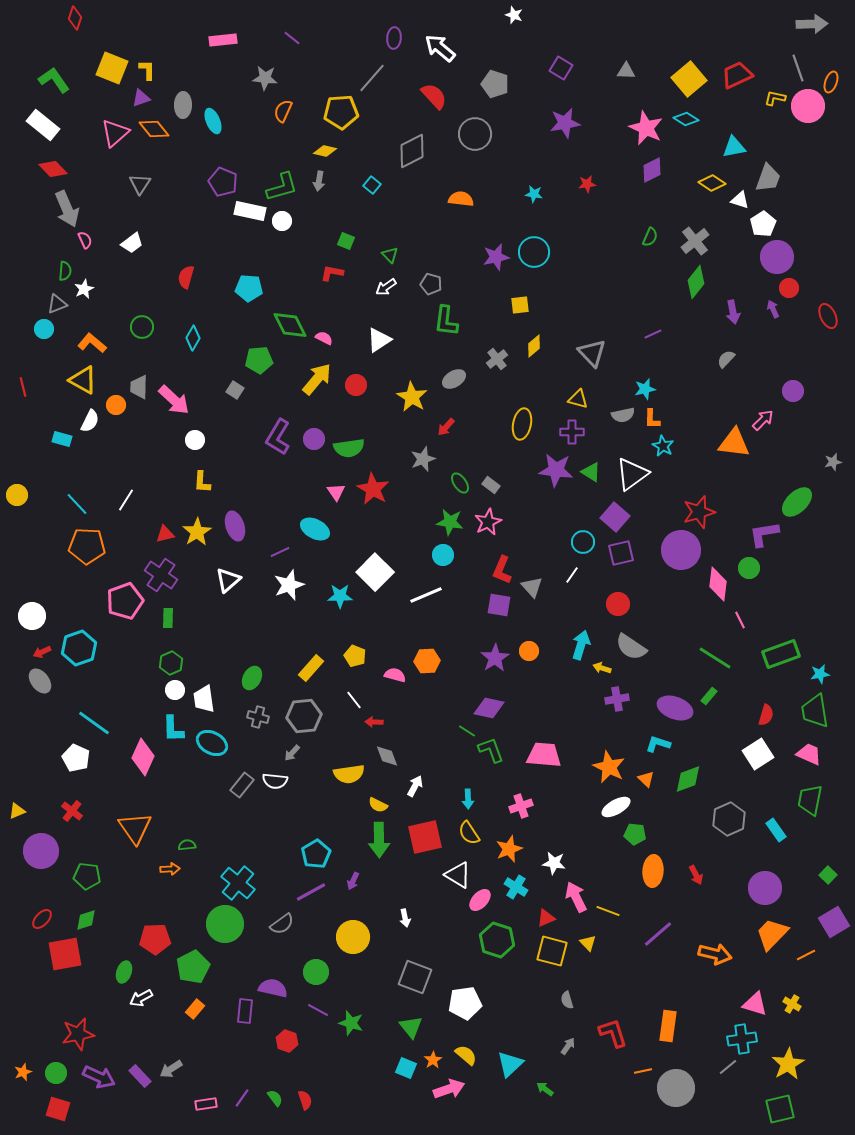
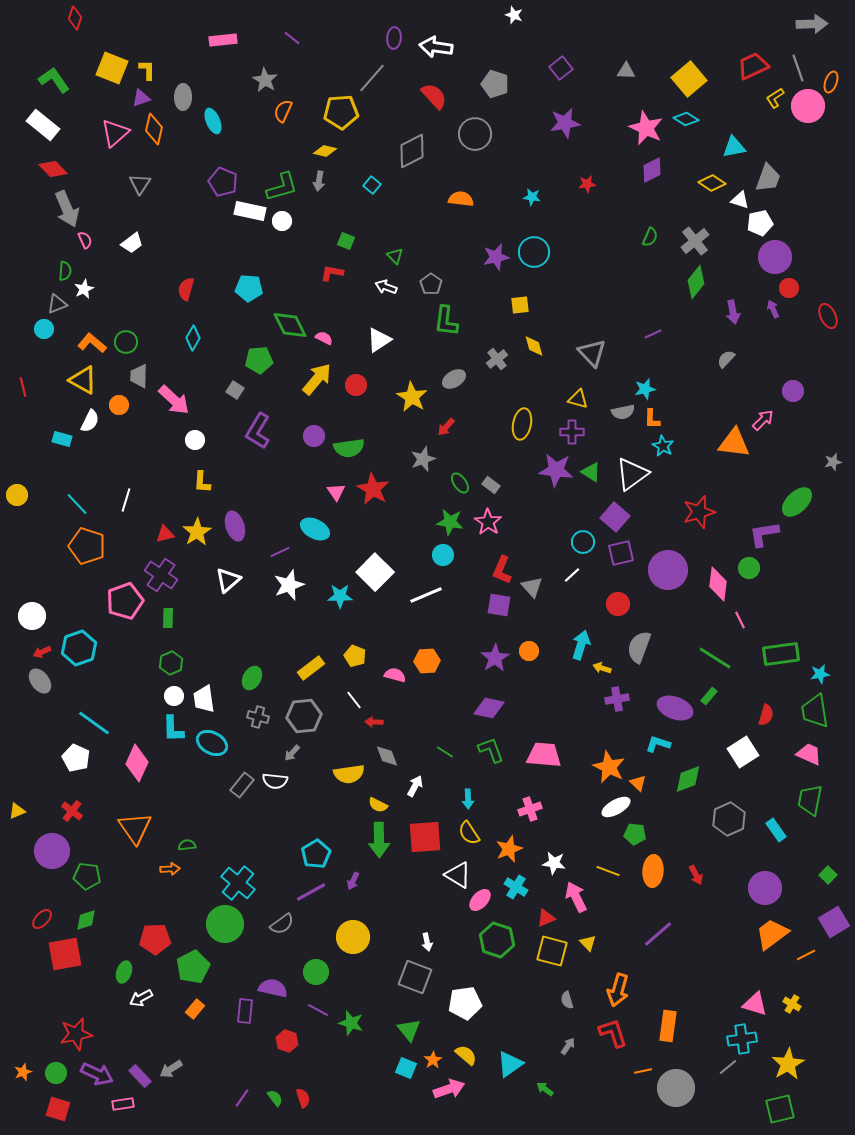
white arrow at (440, 48): moved 4 px left, 1 px up; rotated 32 degrees counterclockwise
purple square at (561, 68): rotated 20 degrees clockwise
red trapezoid at (737, 75): moved 16 px right, 9 px up
gray star at (265, 78): moved 2 px down; rotated 25 degrees clockwise
yellow L-shape at (775, 98): rotated 45 degrees counterclockwise
gray ellipse at (183, 105): moved 8 px up
orange diamond at (154, 129): rotated 52 degrees clockwise
cyan star at (534, 194): moved 2 px left, 3 px down
white pentagon at (763, 224): moved 3 px left, 1 px up; rotated 20 degrees clockwise
green triangle at (390, 255): moved 5 px right, 1 px down
purple circle at (777, 257): moved 2 px left
red semicircle at (186, 277): moved 12 px down
gray pentagon at (431, 284): rotated 20 degrees clockwise
white arrow at (386, 287): rotated 55 degrees clockwise
green circle at (142, 327): moved 16 px left, 15 px down
yellow diamond at (534, 346): rotated 65 degrees counterclockwise
gray trapezoid at (139, 387): moved 11 px up
orange circle at (116, 405): moved 3 px right
gray semicircle at (623, 415): moved 3 px up
purple L-shape at (278, 437): moved 20 px left, 6 px up
purple circle at (314, 439): moved 3 px up
white line at (126, 500): rotated 15 degrees counterclockwise
pink star at (488, 522): rotated 12 degrees counterclockwise
orange pentagon at (87, 546): rotated 15 degrees clockwise
purple circle at (681, 550): moved 13 px left, 20 px down
white line at (572, 575): rotated 12 degrees clockwise
gray semicircle at (631, 647): moved 8 px right; rotated 76 degrees clockwise
green rectangle at (781, 654): rotated 12 degrees clockwise
yellow rectangle at (311, 668): rotated 12 degrees clockwise
white circle at (175, 690): moved 1 px left, 6 px down
green line at (467, 731): moved 22 px left, 21 px down
white square at (758, 754): moved 15 px left, 2 px up
pink diamond at (143, 757): moved 6 px left, 6 px down
orange triangle at (646, 779): moved 8 px left, 4 px down
pink cross at (521, 806): moved 9 px right, 3 px down
red square at (425, 837): rotated 9 degrees clockwise
purple circle at (41, 851): moved 11 px right
yellow line at (608, 911): moved 40 px up
white arrow at (405, 918): moved 22 px right, 24 px down
orange trapezoid at (772, 934): rotated 9 degrees clockwise
orange arrow at (715, 954): moved 97 px left, 36 px down; rotated 92 degrees clockwise
green triangle at (411, 1027): moved 2 px left, 3 px down
red star at (78, 1034): moved 2 px left
cyan triangle at (510, 1064): rotated 8 degrees clockwise
purple arrow at (99, 1077): moved 2 px left, 3 px up
red semicircle at (305, 1100): moved 2 px left, 2 px up
pink rectangle at (206, 1104): moved 83 px left
